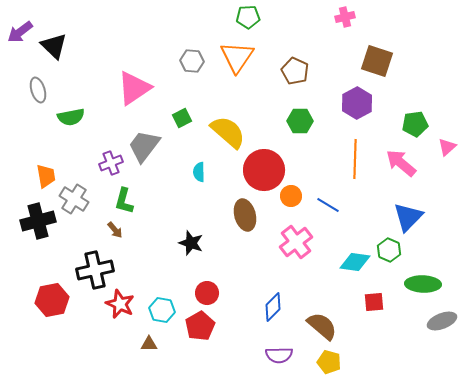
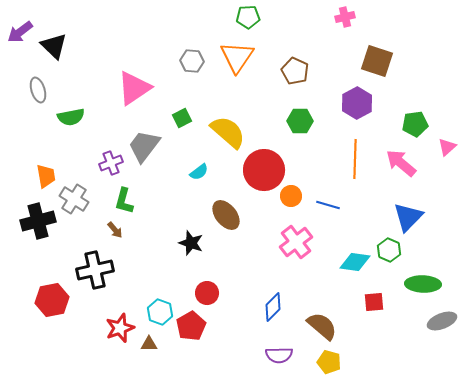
cyan semicircle at (199, 172): rotated 126 degrees counterclockwise
blue line at (328, 205): rotated 15 degrees counterclockwise
brown ellipse at (245, 215): moved 19 px left; rotated 24 degrees counterclockwise
red star at (120, 304): moved 24 px down; rotated 28 degrees clockwise
cyan hexagon at (162, 310): moved 2 px left, 2 px down; rotated 10 degrees clockwise
red pentagon at (200, 326): moved 9 px left
